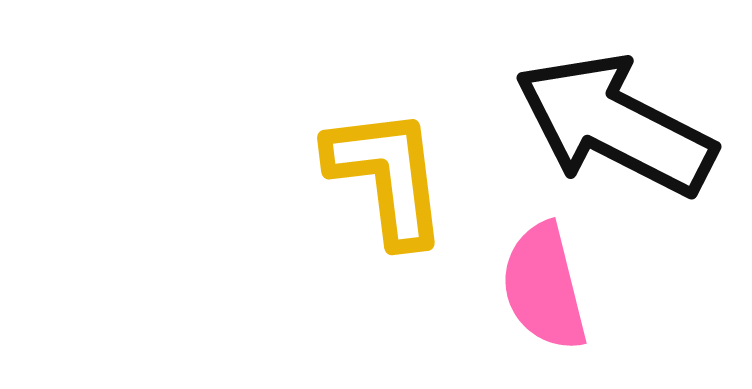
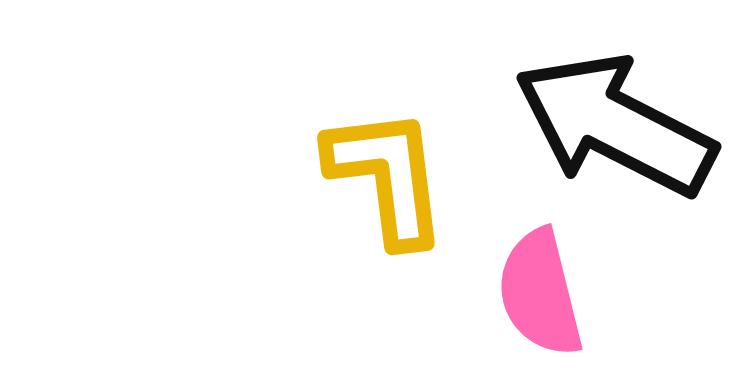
pink semicircle: moved 4 px left, 6 px down
